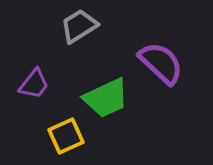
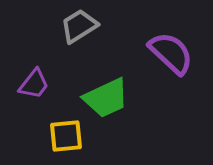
purple semicircle: moved 10 px right, 10 px up
yellow square: rotated 18 degrees clockwise
